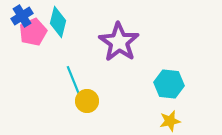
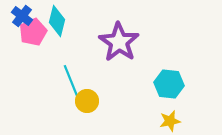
blue cross: rotated 20 degrees counterclockwise
cyan diamond: moved 1 px left, 1 px up
cyan line: moved 3 px left, 1 px up
